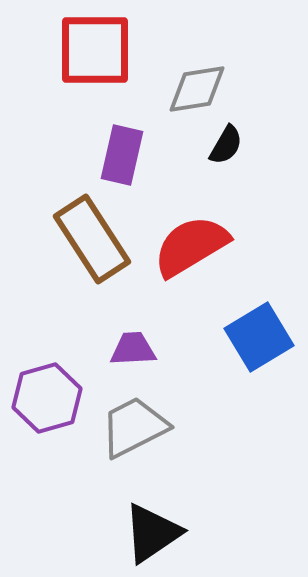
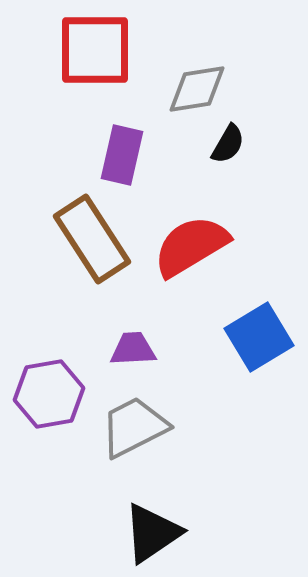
black semicircle: moved 2 px right, 1 px up
purple hexagon: moved 2 px right, 4 px up; rotated 6 degrees clockwise
